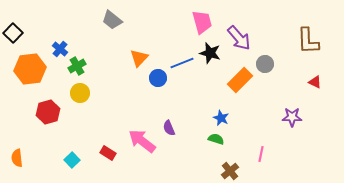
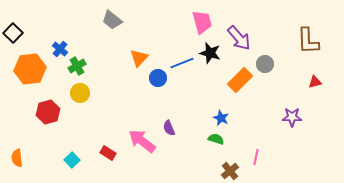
red triangle: rotated 40 degrees counterclockwise
pink line: moved 5 px left, 3 px down
